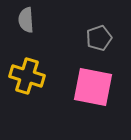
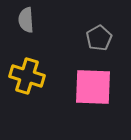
gray pentagon: rotated 10 degrees counterclockwise
pink square: rotated 9 degrees counterclockwise
